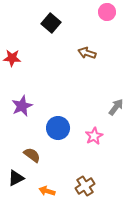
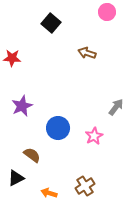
orange arrow: moved 2 px right, 2 px down
